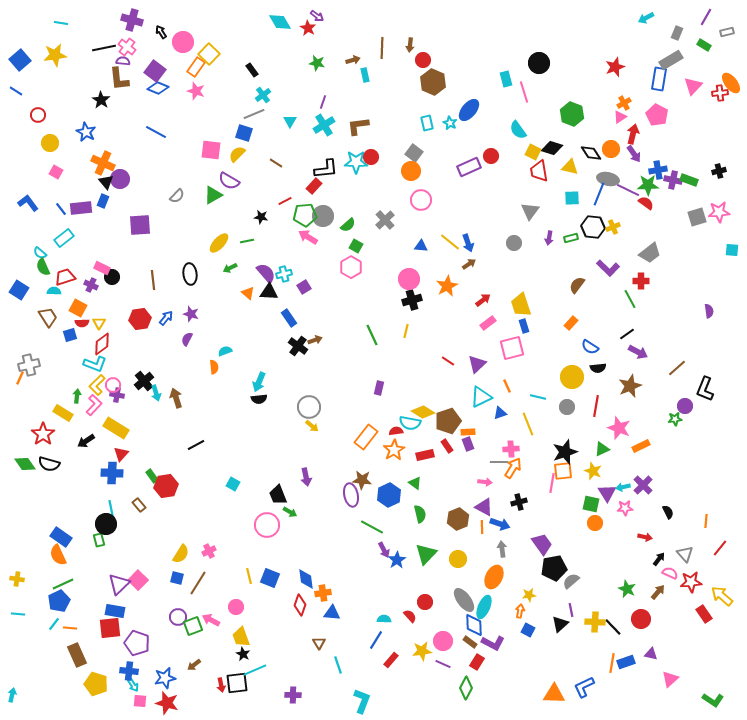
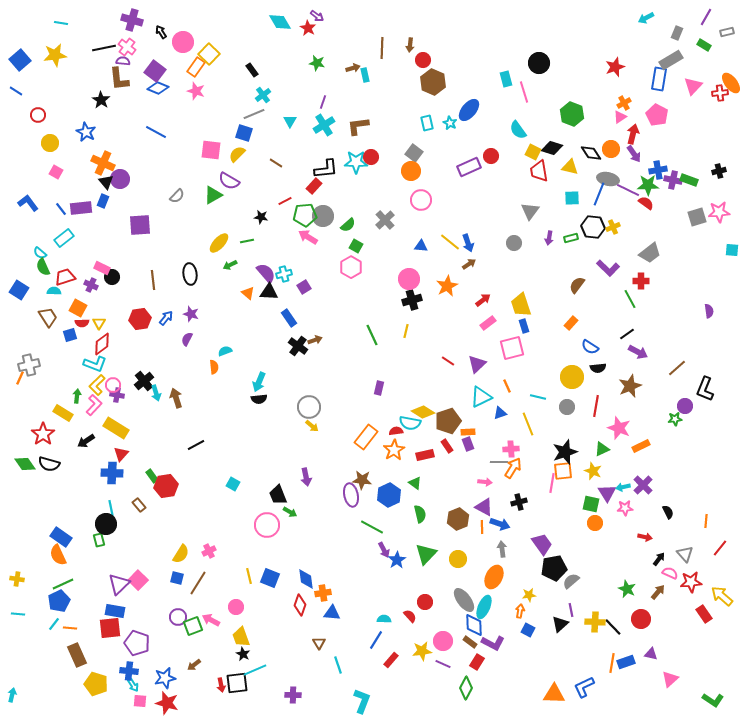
brown arrow at (353, 60): moved 8 px down
green arrow at (230, 268): moved 3 px up
